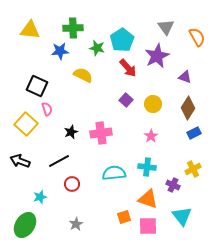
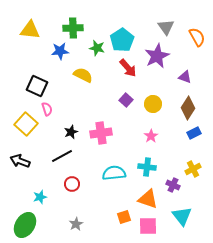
black line: moved 3 px right, 5 px up
